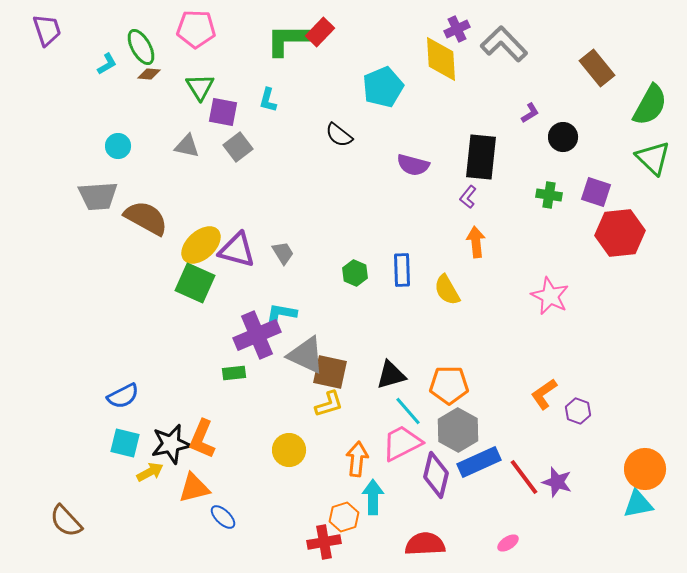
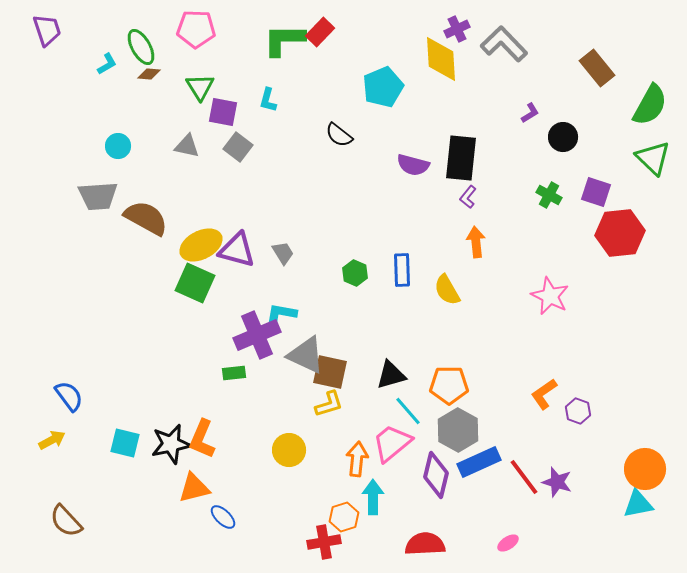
green L-shape at (287, 40): moved 3 px left
gray square at (238, 147): rotated 16 degrees counterclockwise
black rectangle at (481, 157): moved 20 px left, 1 px down
green cross at (549, 195): rotated 20 degrees clockwise
yellow ellipse at (201, 245): rotated 15 degrees clockwise
blue semicircle at (123, 396): moved 54 px left; rotated 100 degrees counterclockwise
pink trapezoid at (402, 443): moved 10 px left; rotated 12 degrees counterclockwise
yellow arrow at (150, 472): moved 98 px left, 32 px up
